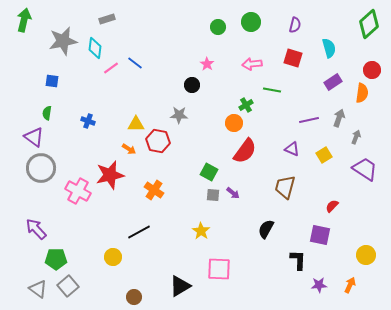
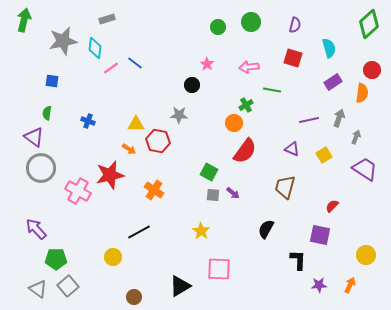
pink arrow at (252, 64): moved 3 px left, 3 px down
